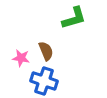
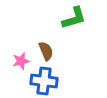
pink star: moved 3 px down; rotated 24 degrees counterclockwise
blue cross: rotated 12 degrees counterclockwise
